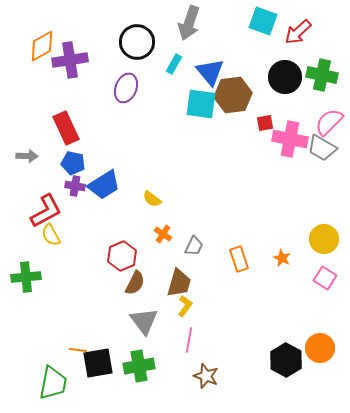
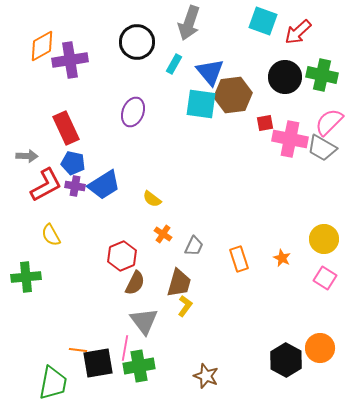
purple ellipse at (126, 88): moved 7 px right, 24 px down
red L-shape at (46, 211): moved 26 px up
pink line at (189, 340): moved 64 px left, 8 px down
